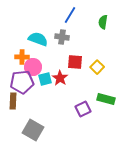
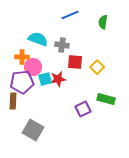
blue line: rotated 36 degrees clockwise
gray cross: moved 8 px down
red star: moved 2 px left, 1 px down; rotated 28 degrees clockwise
